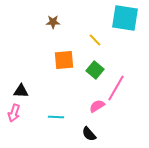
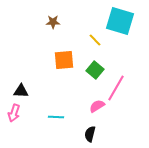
cyan square: moved 5 px left, 3 px down; rotated 8 degrees clockwise
black semicircle: moved 1 px right; rotated 56 degrees clockwise
